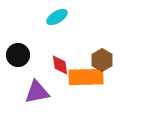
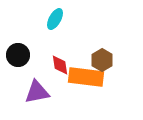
cyan ellipse: moved 2 px left, 2 px down; rotated 30 degrees counterclockwise
orange rectangle: rotated 8 degrees clockwise
